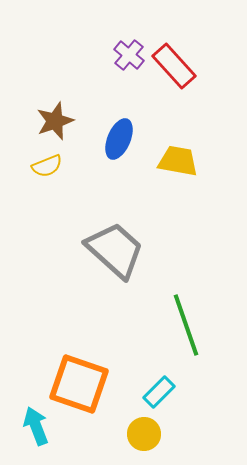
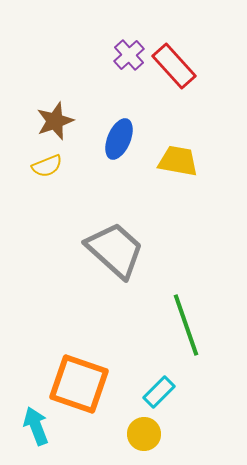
purple cross: rotated 8 degrees clockwise
